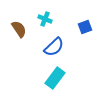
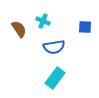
cyan cross: moved 2 px left, 2 px down
blue square: rotated 24 degrees clockwise
blue semicircle: rotated 35 degrees clockwise
